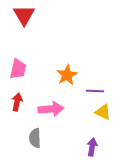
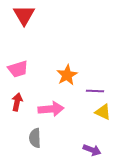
pink trapezoid: rotated 60 degrees clockwise
purple arrow: moved 3 px down; rotated 102 degrees clockwise
